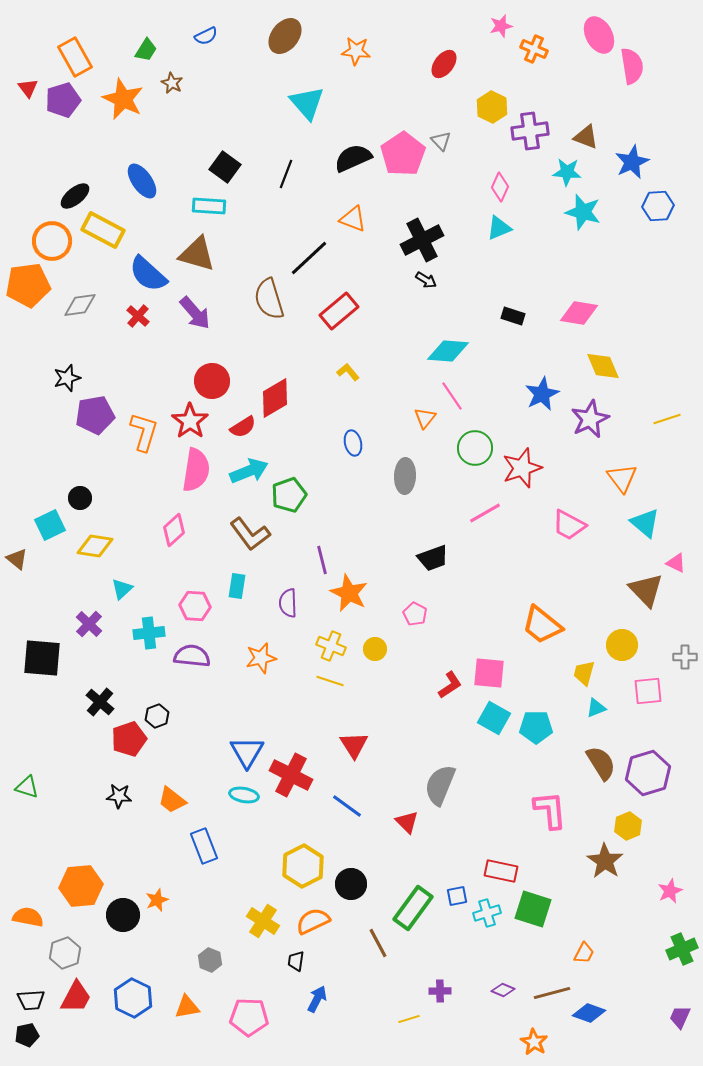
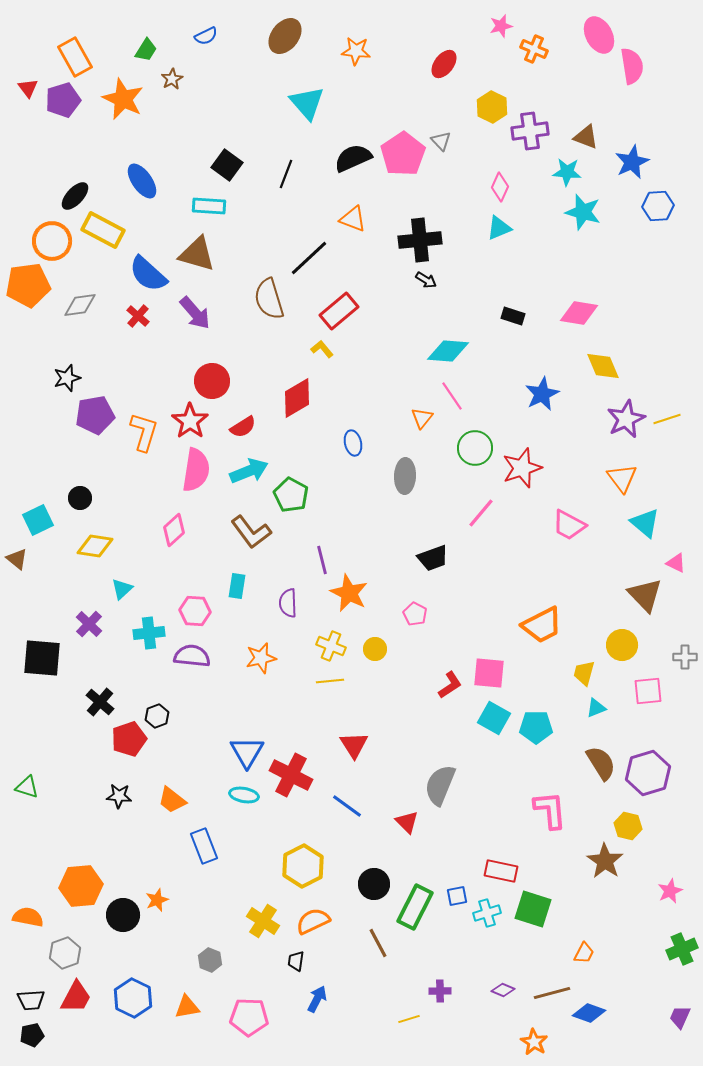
brown star at (172, 83): moved 4 px up; rotated 15 degrees clockwise
black square at (225, 167): moved 2 px right, 2 px up
black ellipse at (75, 196): rotated 8 degrees counterclockwise
black cross at (422, 240): moved 2 px left; rotated 21 degrees clockwise
yellow L-shape at (348, 372): moved 26 px left, 23 px up
red diamond at (275, 398): moved 22 px right
orange triangle at (425, 418): moved 3 px left
purple star at (590, 419): moved 36 px right
green pentagon at (289, 495): moved 2 px right; rotated 24 degrees counterclockwise
pink line at (485, 513): moved 4 px left; rotated 20 degrees counterclockwise
cyan square at (50, 525): moved 12 px left, 5 px up
brown L-shape at (250, 534): moved 1 px right, 2 px up
brown triangle at (646, 590): moved 1 px left, 5 px down
pink hexagon at (195, 606): moved 5 px down
orange trapezoid at (542, 625): rotated 66 degrees counterclockwise
yellow line at (330, 681): rotated 24 degrees counterclockwise
yellow hexagon at (628, 826): rotated 24 degrees counterclockwise
black circle at (351, 884): moved 23 px right
green rectangle at (413, 908): moved 2 px right, 1 px up; rotated 9 degrees counterclockwise
black pentagon at (27, 1035): moved 5 px right
